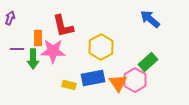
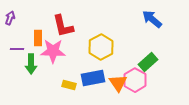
blue arrow: moved 2 px right
green arrow: moved 2 px left, 5 px down
